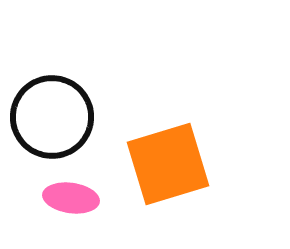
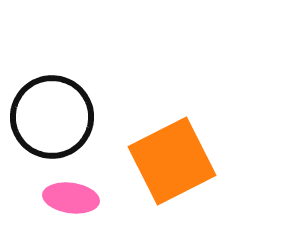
orange square: moved 4 px right, 3 px up; rotated 10 degrees counterclockwise
